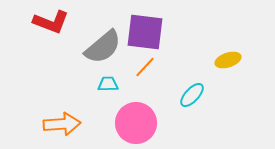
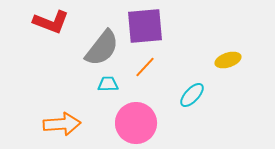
purple square: moved 6 px up; rotated 12 degrees counterclockwise
gray semicircle: moved 1 px left, 1 px down; rotated 12 degrees counterclockwise
